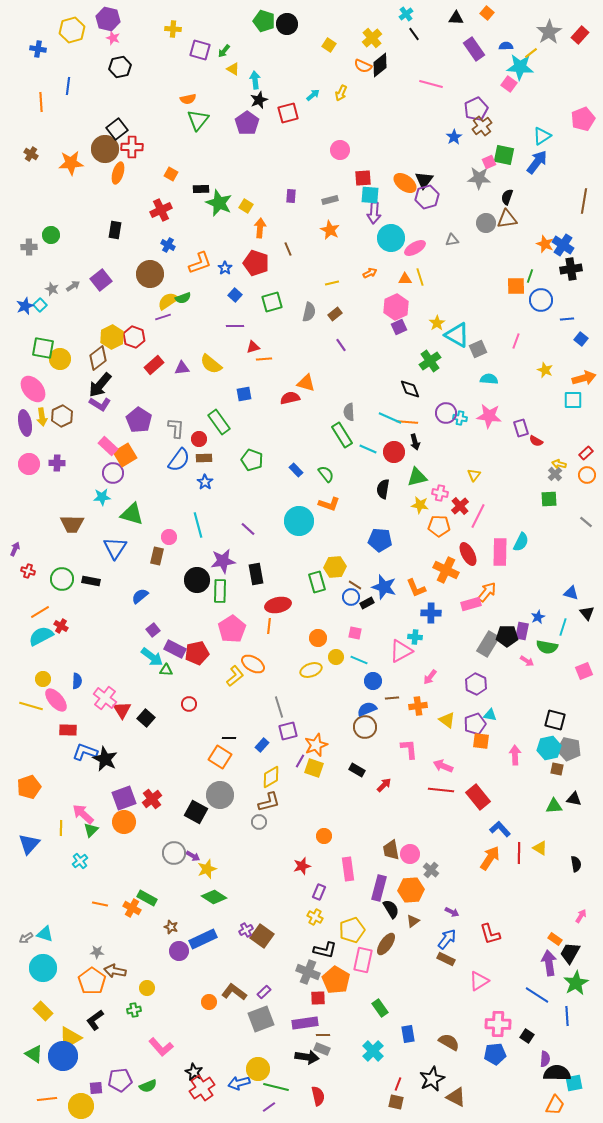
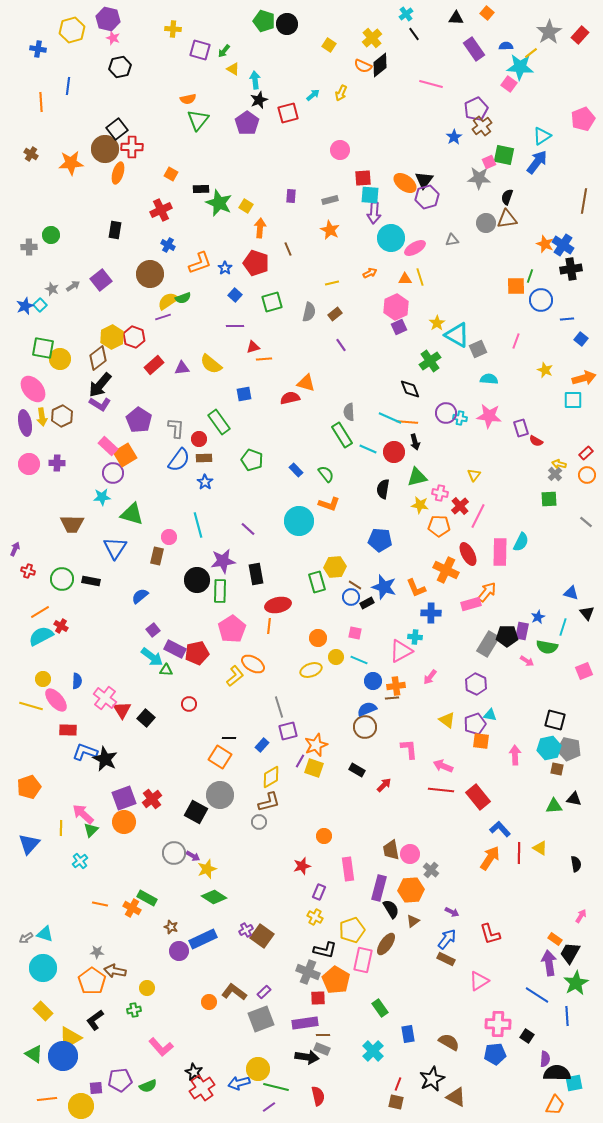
orange cross at (418, 706): moved 22 px left, 20 px up
